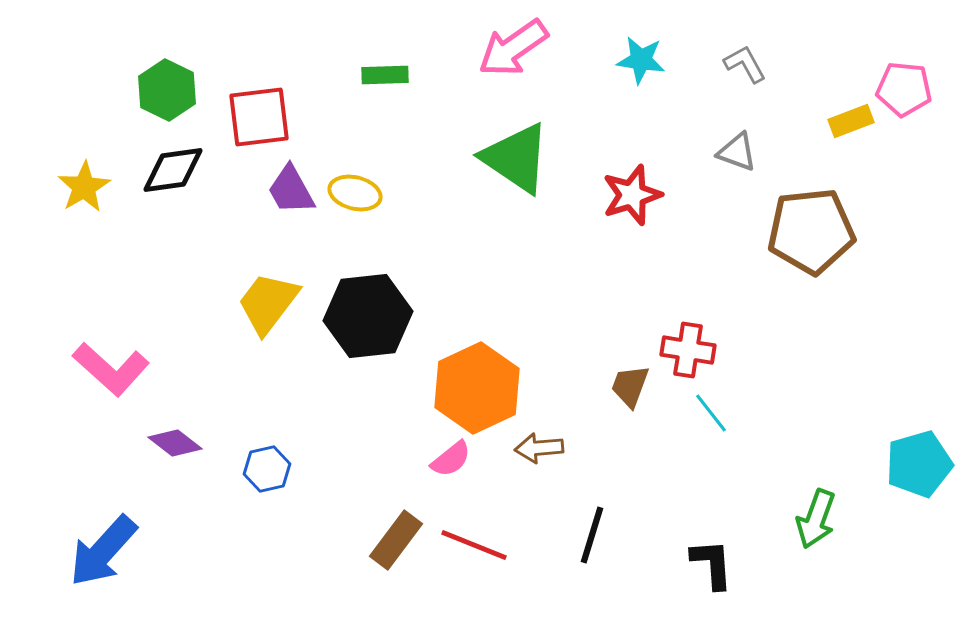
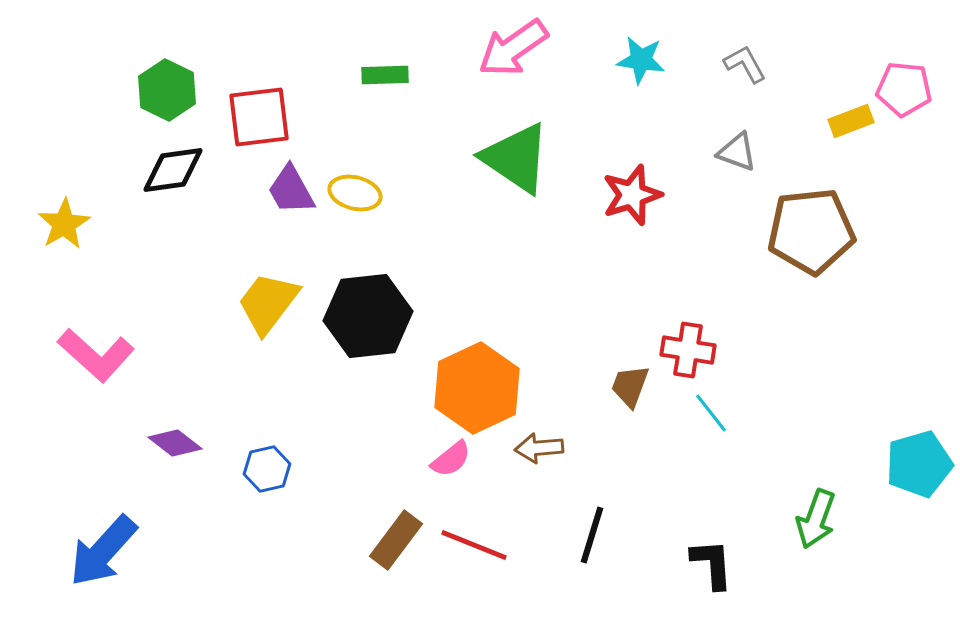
yellow star: moved 20 px left, 37 px down
pink L-shape: moved 15 px left, 14 px up
